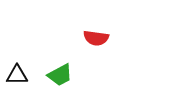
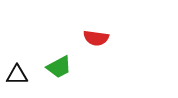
green trapezoid: moved 1 px left, 8 px up
